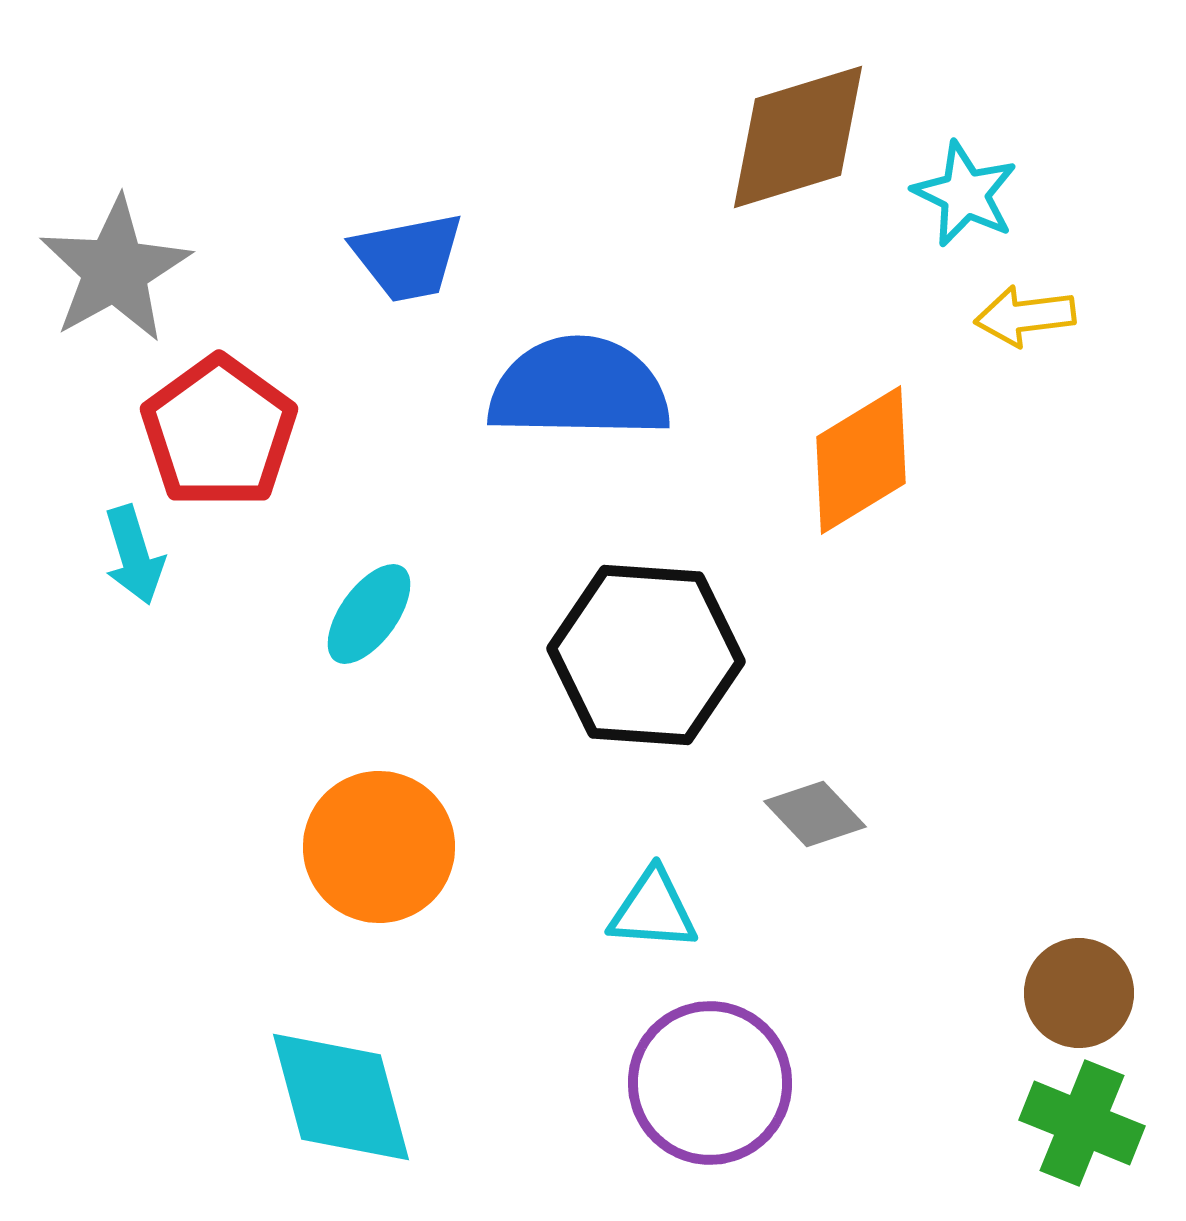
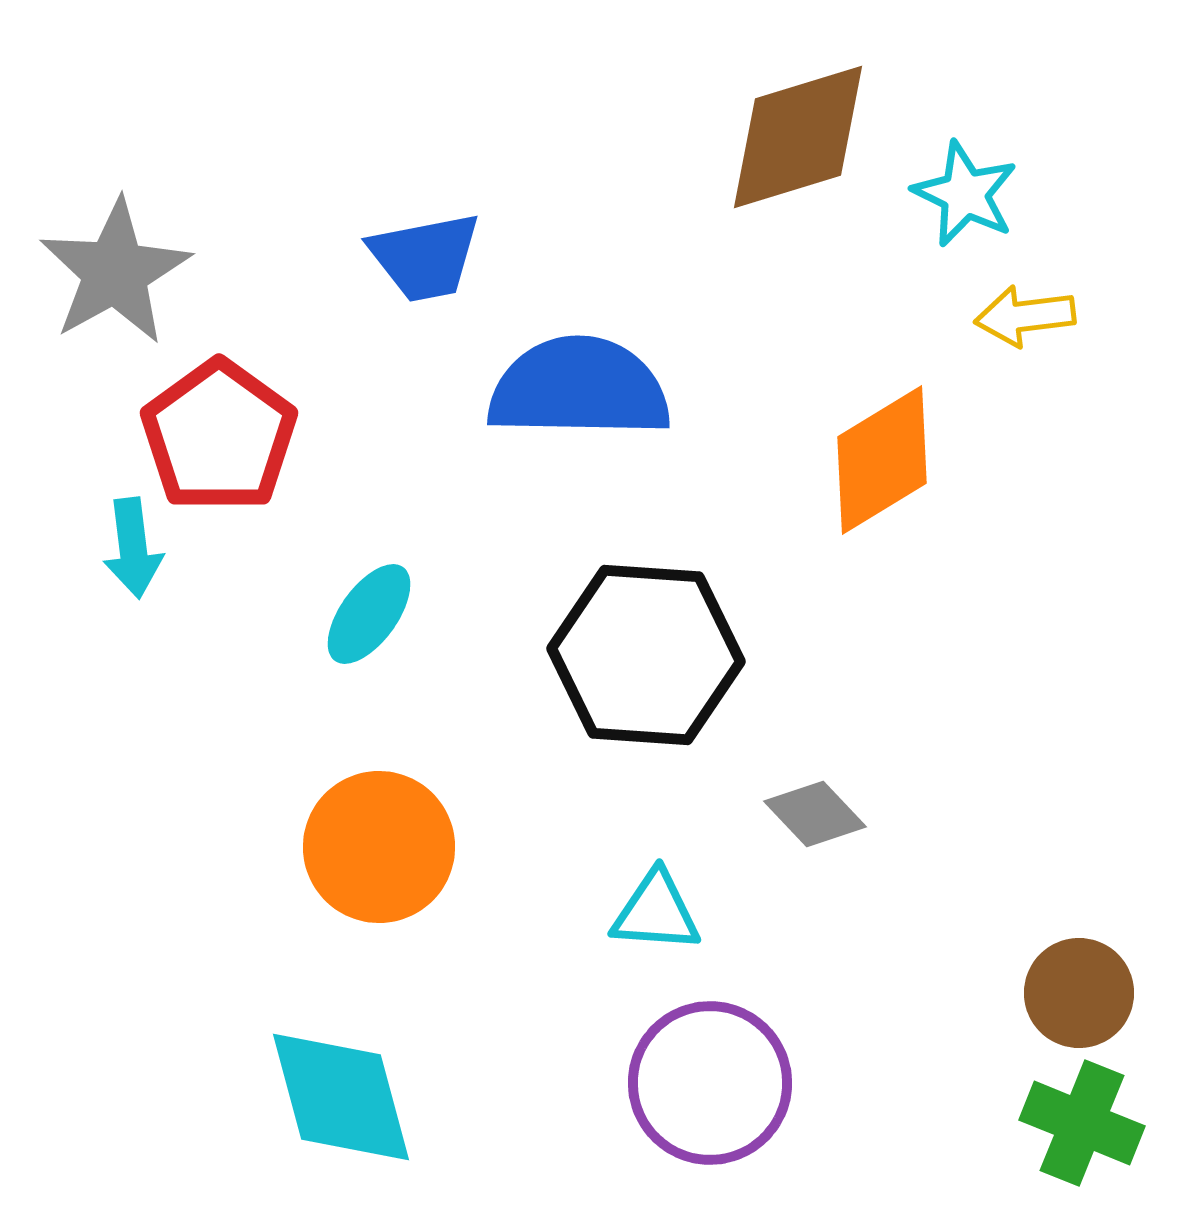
blue trapezoid: moved 17 px right
gray star: moved 2 px down
red pentagon: moved 4 px down
orange diamond: moved 21 px right
cyan arrow: moved 1 px left, 7 px up; rotated 10 degrees clockwise
cyan triangle: moved 3 px right, 2 px down
